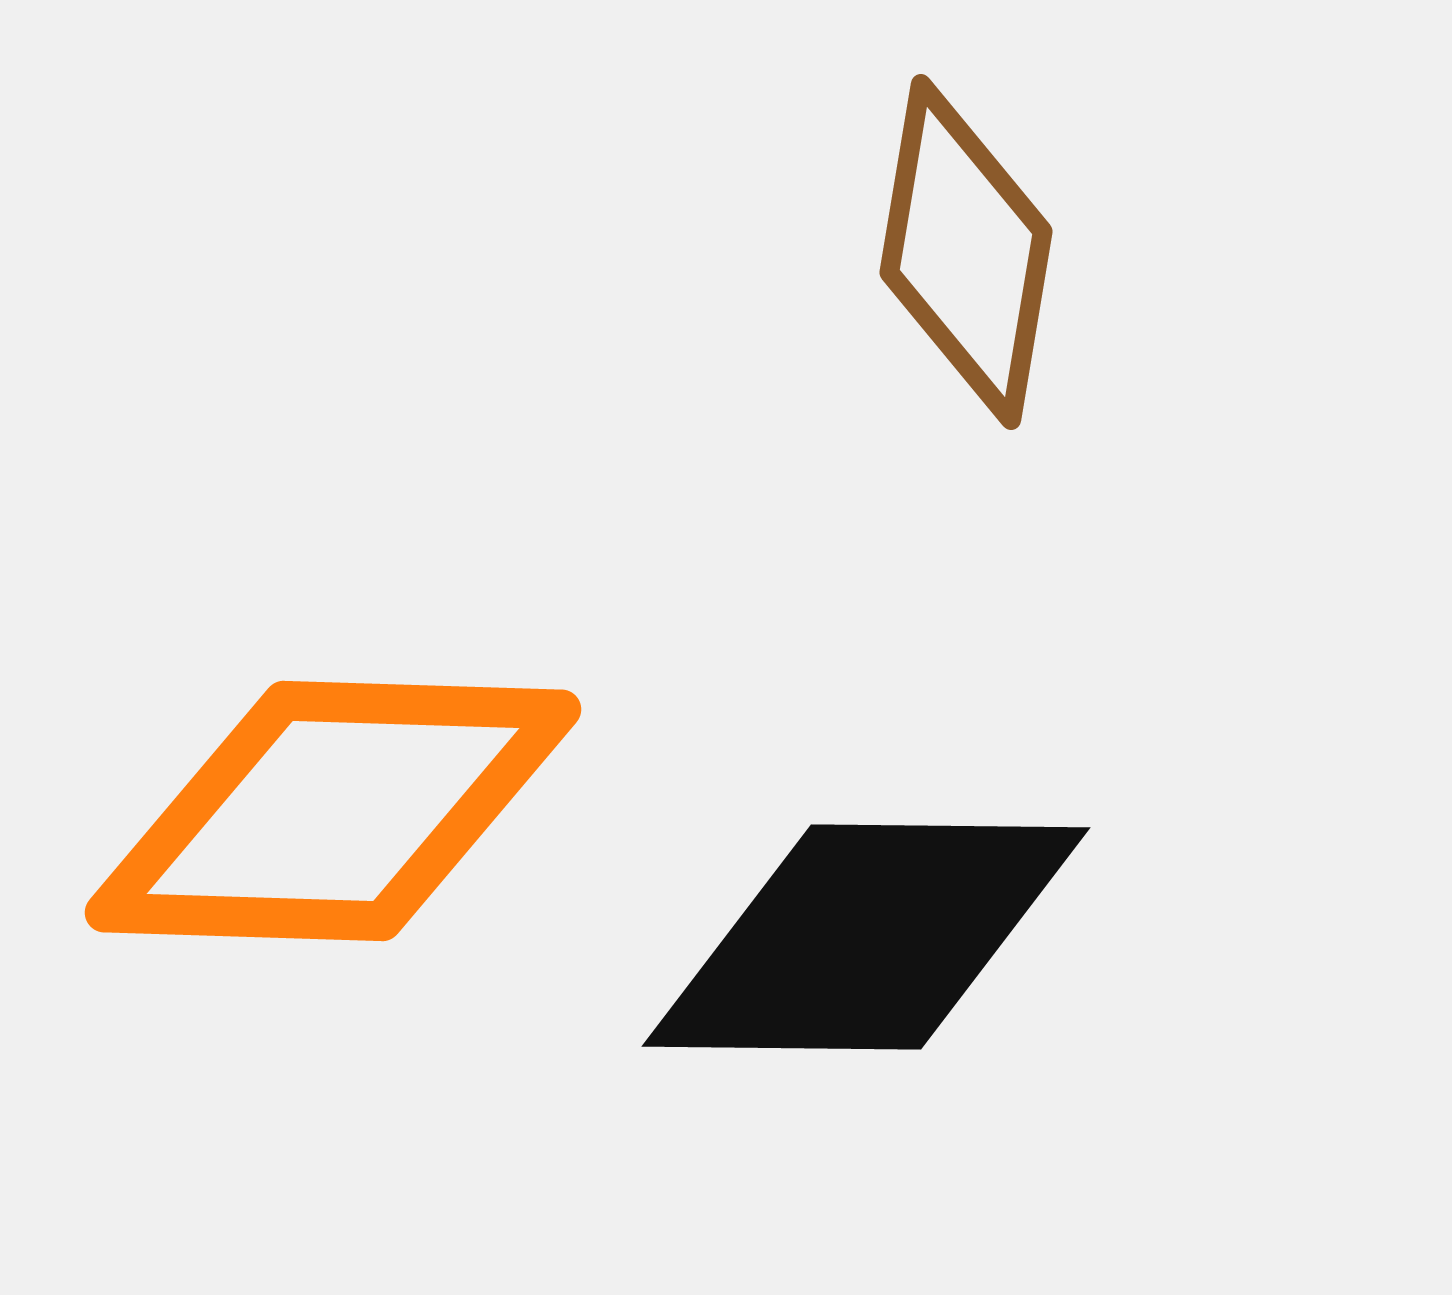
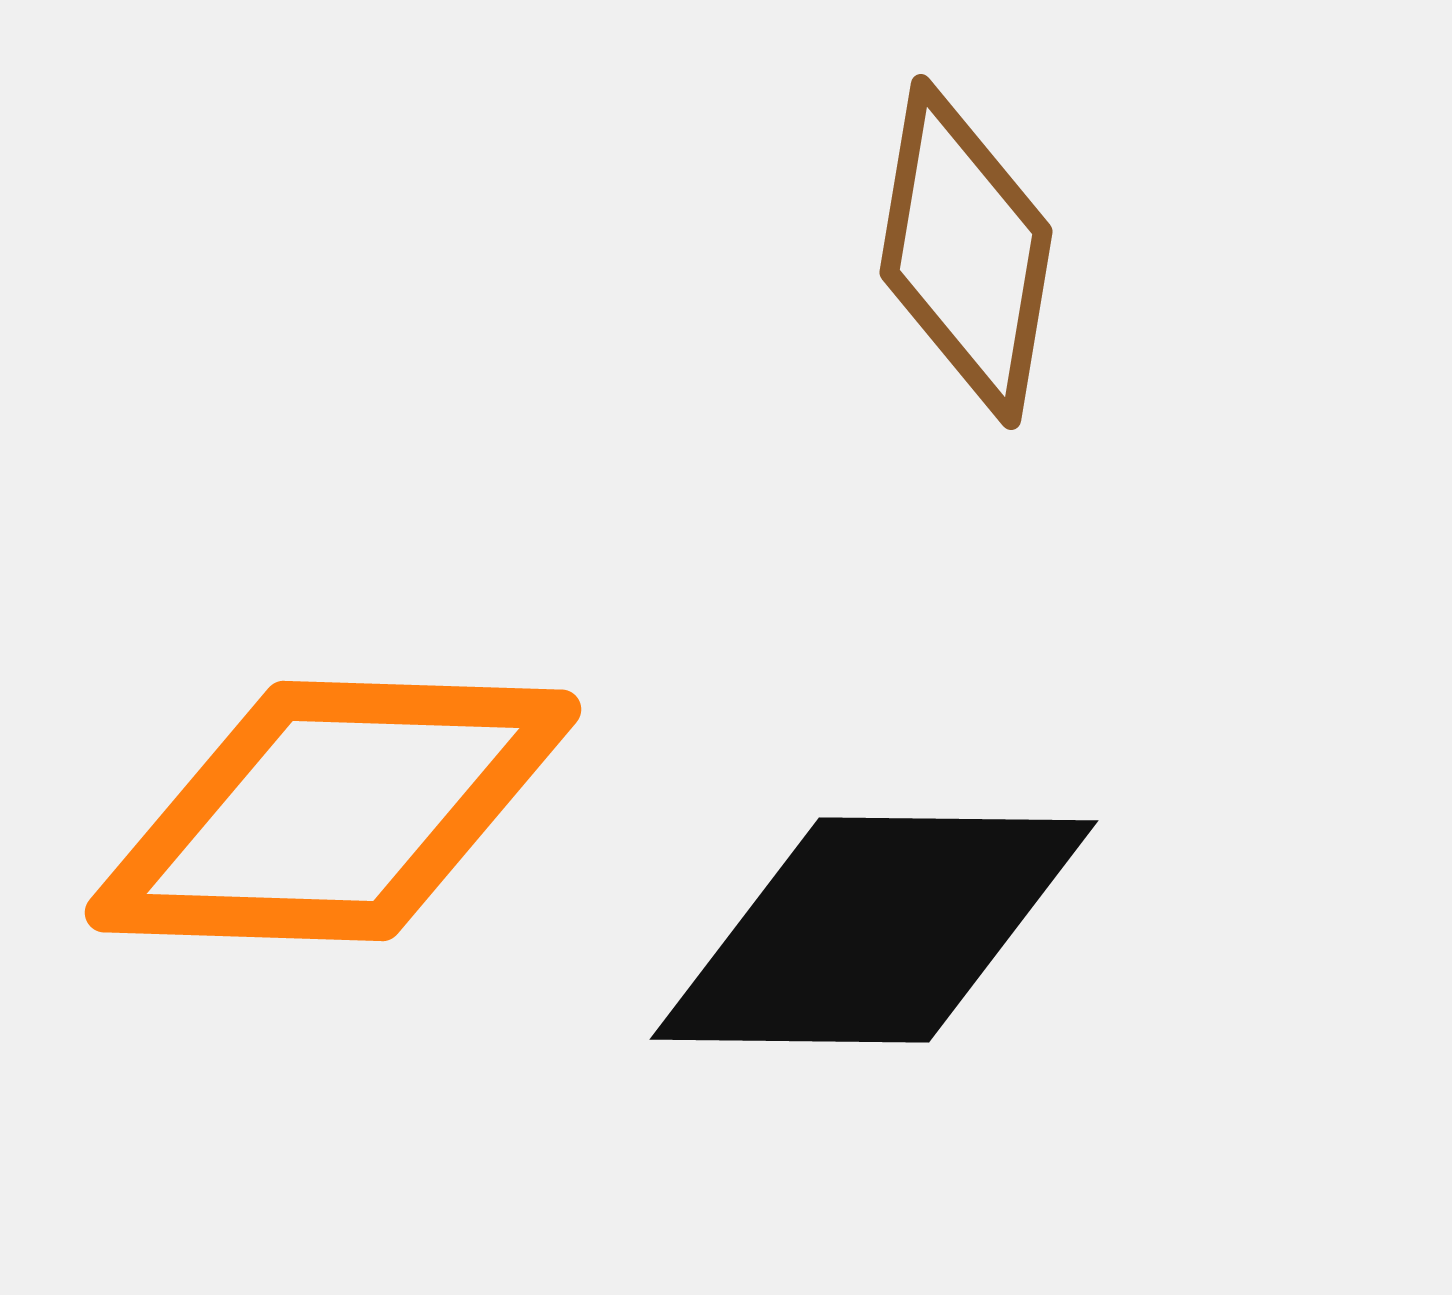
black diamond: moved 8 px right, 7 px up
